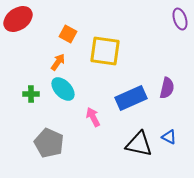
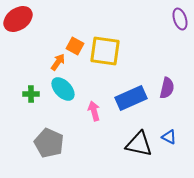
orange square: moved 7 px right, 12 px down
pink arrow: moved 1 px right, 6 px up; rotated 12 degrees clockwise
